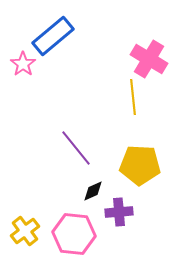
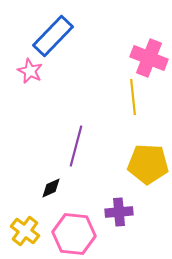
blue rectangle: rotated 6 degrees counterclockwise
pink cross: moved 1 px up; rotated 9 degrees counterclockwise
pink star: moved 7 px right, 7 px down; rotated 10 degrees counterclockwise
purple line: moved 2 px up; rotated 54 degrees clockwise
yellow pentagon: moved 8 px right, 1 px up
black diamond: moved 42 px left, 3 px up
yellow cross: rotated 16 degrees counterclockwise
